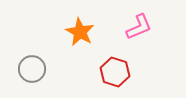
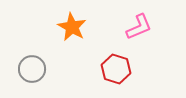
orange star: moved 8 px left, 5 px up
red hexagon: moved 1 px right, 3 px up
